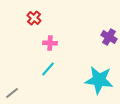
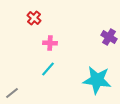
cyan star: moved 2 px left
